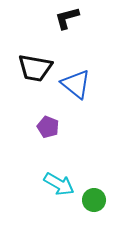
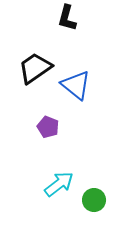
black L-shape: rotated 60 degrees counterclockwise
black trapezoid: rotated 135 degrees clockwise
blue triangle: moved 1 px down
cyan arrow: rotated 68 degrees counterclockwise
